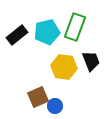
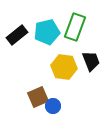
blue circle: moved 2 px left
